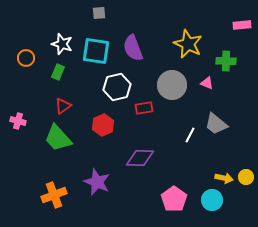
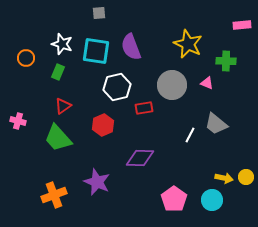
purple semicircle: moved 2 px left, 1 px up
